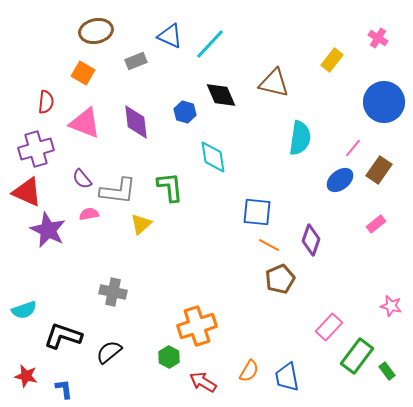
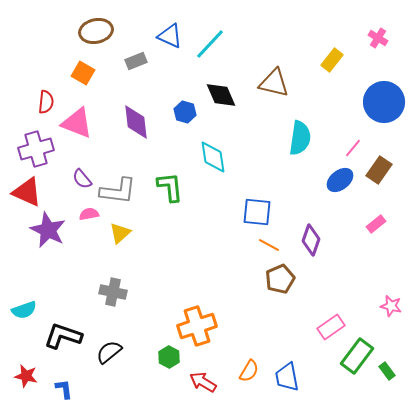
pink triangle at (85, 123): moved 8 px left
yellow triangle at (141, 224): moved 21 px left, 9 px down
pink rectangle at (329, 327): moved 2 px right; rotated 12 degrees clockwise
